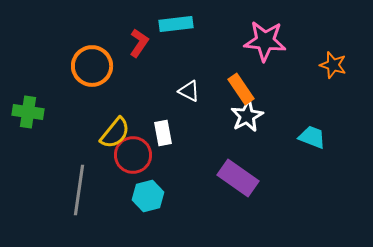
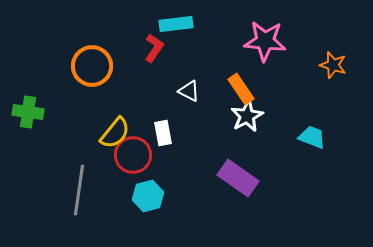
red L-shape: moved 15 px right, 5 px down
